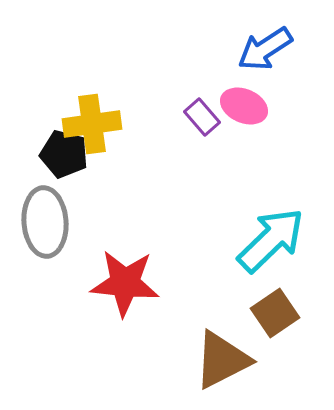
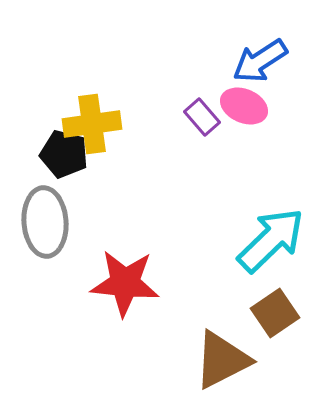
blue arrow: moved 5 px left, 12 px down
